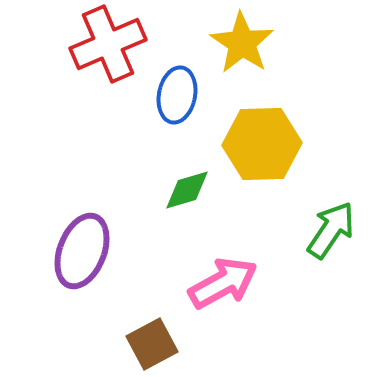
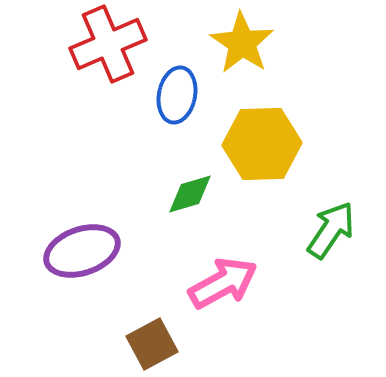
green diamond: moved 3 px right, 4 px down
purple ellipse: rotated 50 degrees clockwise
